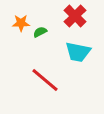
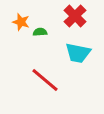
orange star: moved 1 px up; rotated 18 degrees clockwise
green semicircle: rotated 24 degrees clockwise
cyan trapezoid: moved 1 px down
